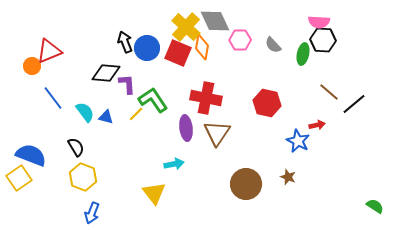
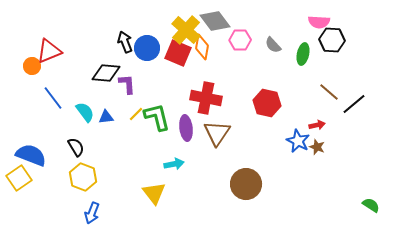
gray diamond: rotated 12 degrees counterclockwise
yellow cross: moved 3 px down
black hexagon: moved 9 px right
green L-shape: moved 4 px right, 17 px down; rotated 20 degrees clockwise
blue triangle: rotated 21 degrees counterclockwise
brown star: moved 29 px right, 30 px up
green semicircle: moved 4 px left, 1 px up
